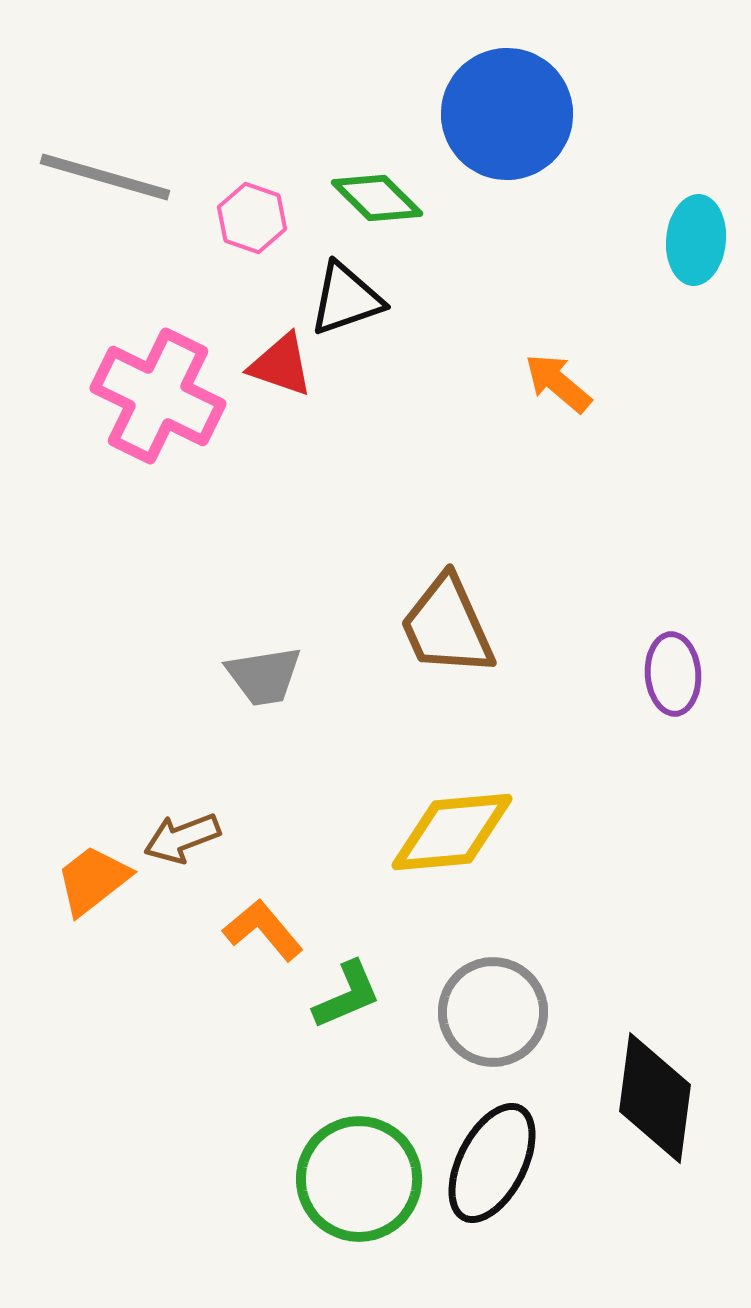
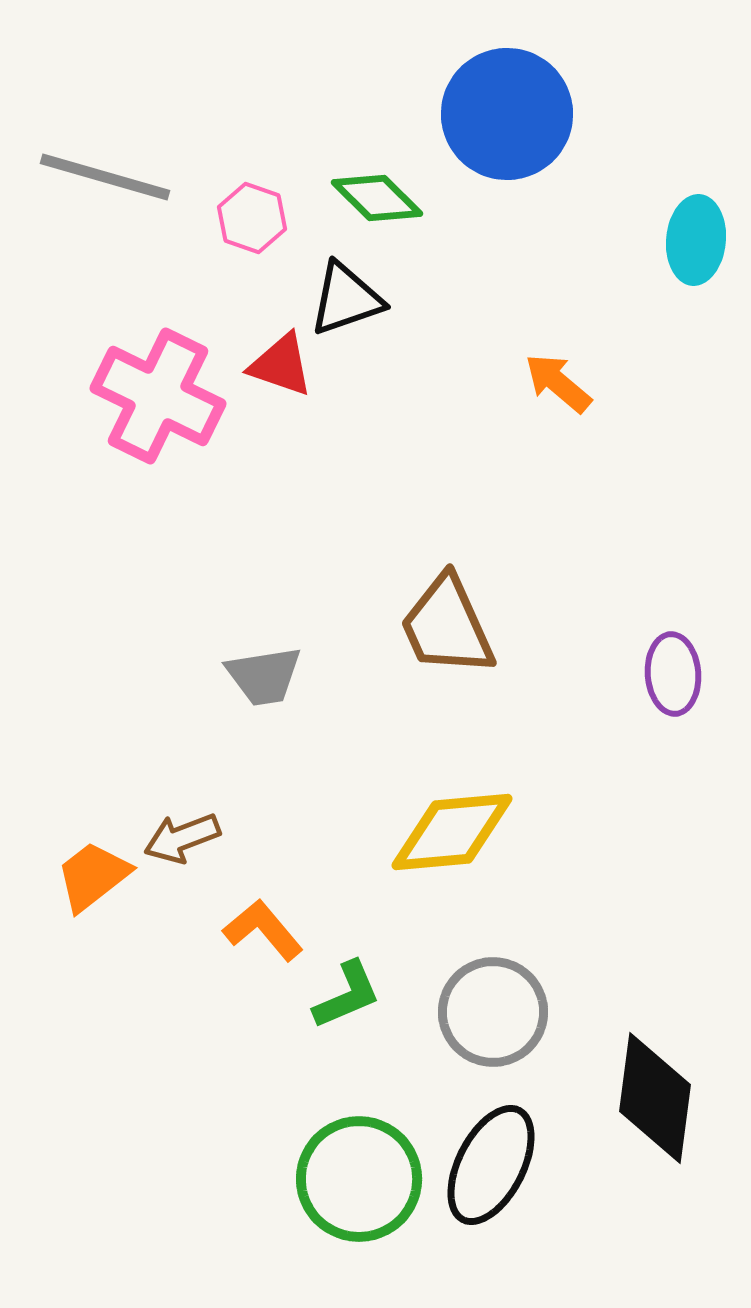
orange trapezoid: moved 4 px up
black ellipse: moved 1 px left, 2 px down
